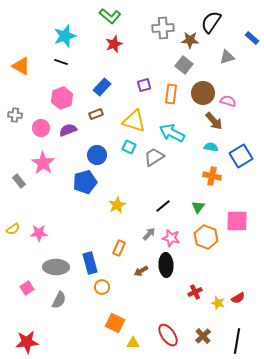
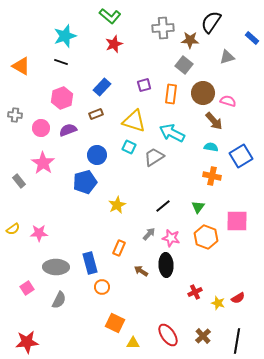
brown arrow at (141, 271): rotated 64 degrees clockwise
